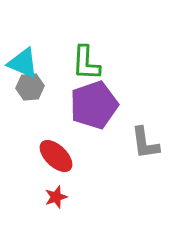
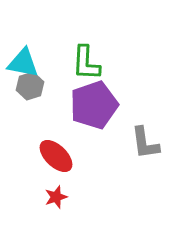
cyan triangle: rotated 12 degrees counterclockwise
gray hexagon: moved 1 px up; rotated 12 degrees counterclockwise
